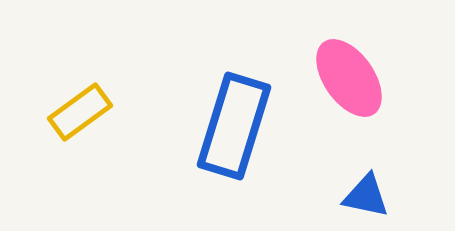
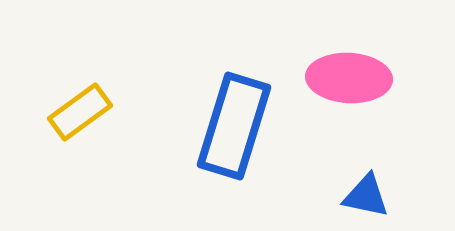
pink ellipse: rotated 52 degrees counterclockwise
